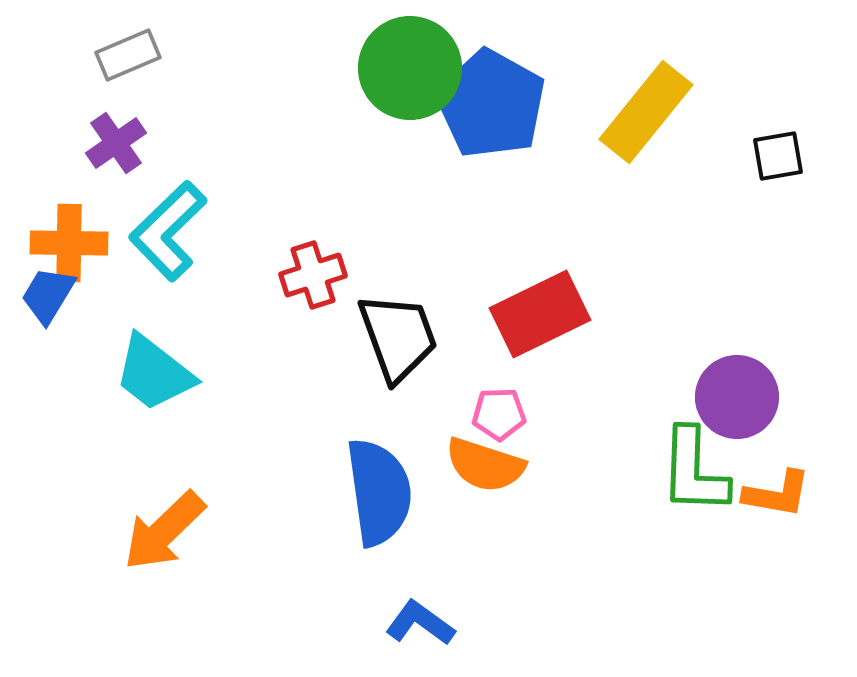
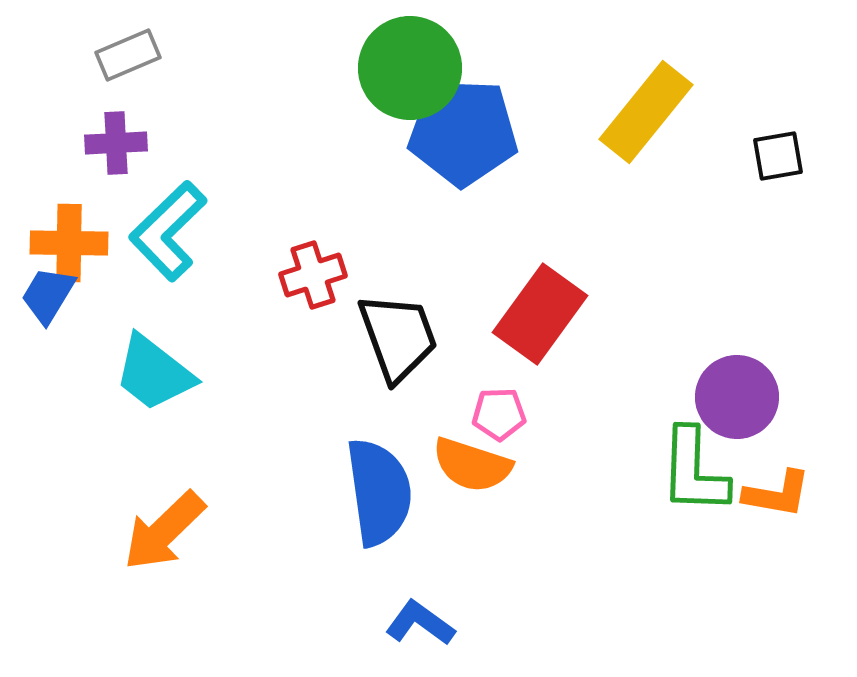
blue pentagon: moved 28 px left, 28 px down; rotated 27 degrees counterclockwise
purple cross: rotated 32 degrees clockwise
red rectangle: rotated 28 degrees counterclockwise
orange semicircle: moved 13 px left
